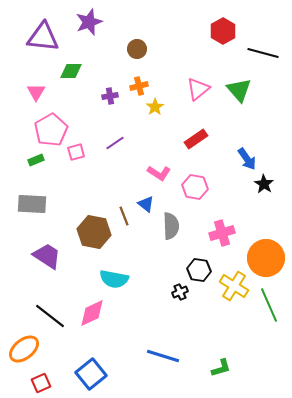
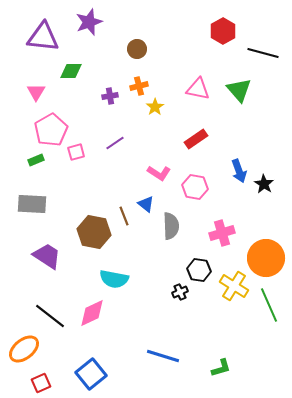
pink triangle at (198, 89): rotated 50 degrees clockwise
blue arrow at (247, 159): moved 8 px left, 12 px down; rotated 15 degrees clockwise
